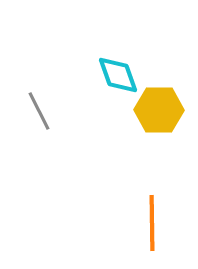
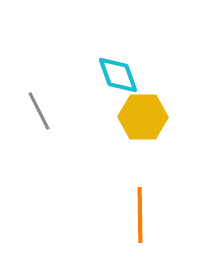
yellow hexagon: moved 16 px left, 7 px down
orange line: moved 12 px left, 8 px up
